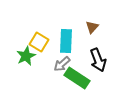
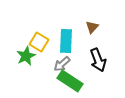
green rectangle: moved 7 px left, 3 px down
